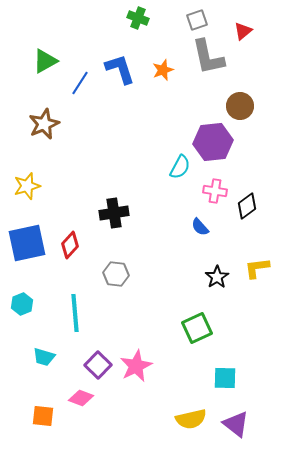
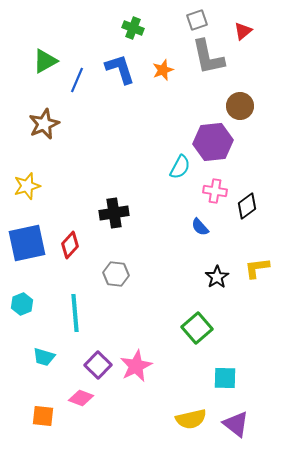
green cross: moved 5 px left, 10 px down
blue line: moved 3 px left, 3 px up; rotated 10 degrees counterclockwise
green square: rotated 16 degrees counterclockwise
